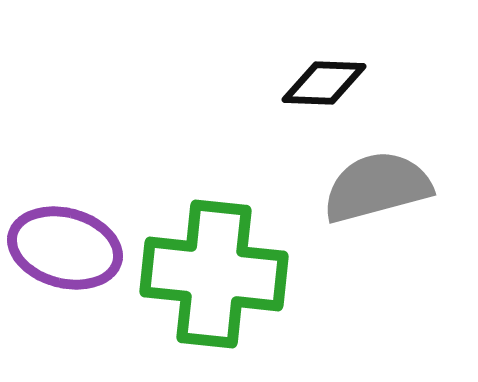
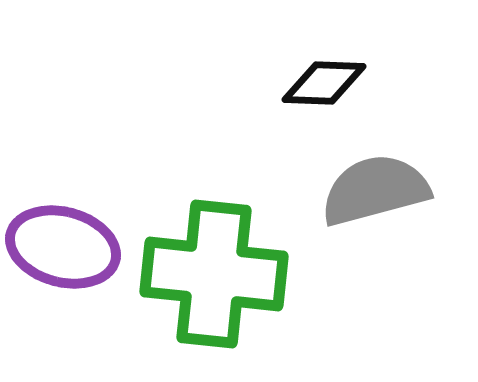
gray semicircle: moved 2 px left, 3 px down
purple ellipse: moved 2 px left, 1 px up
